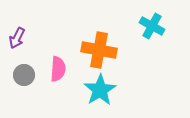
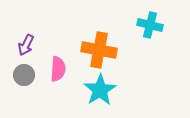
cyan cross: moved 2 px left, 1 px up; rotated 15 degrees counterclockwise
purple arrow: moved 9 px right, 7 px down
